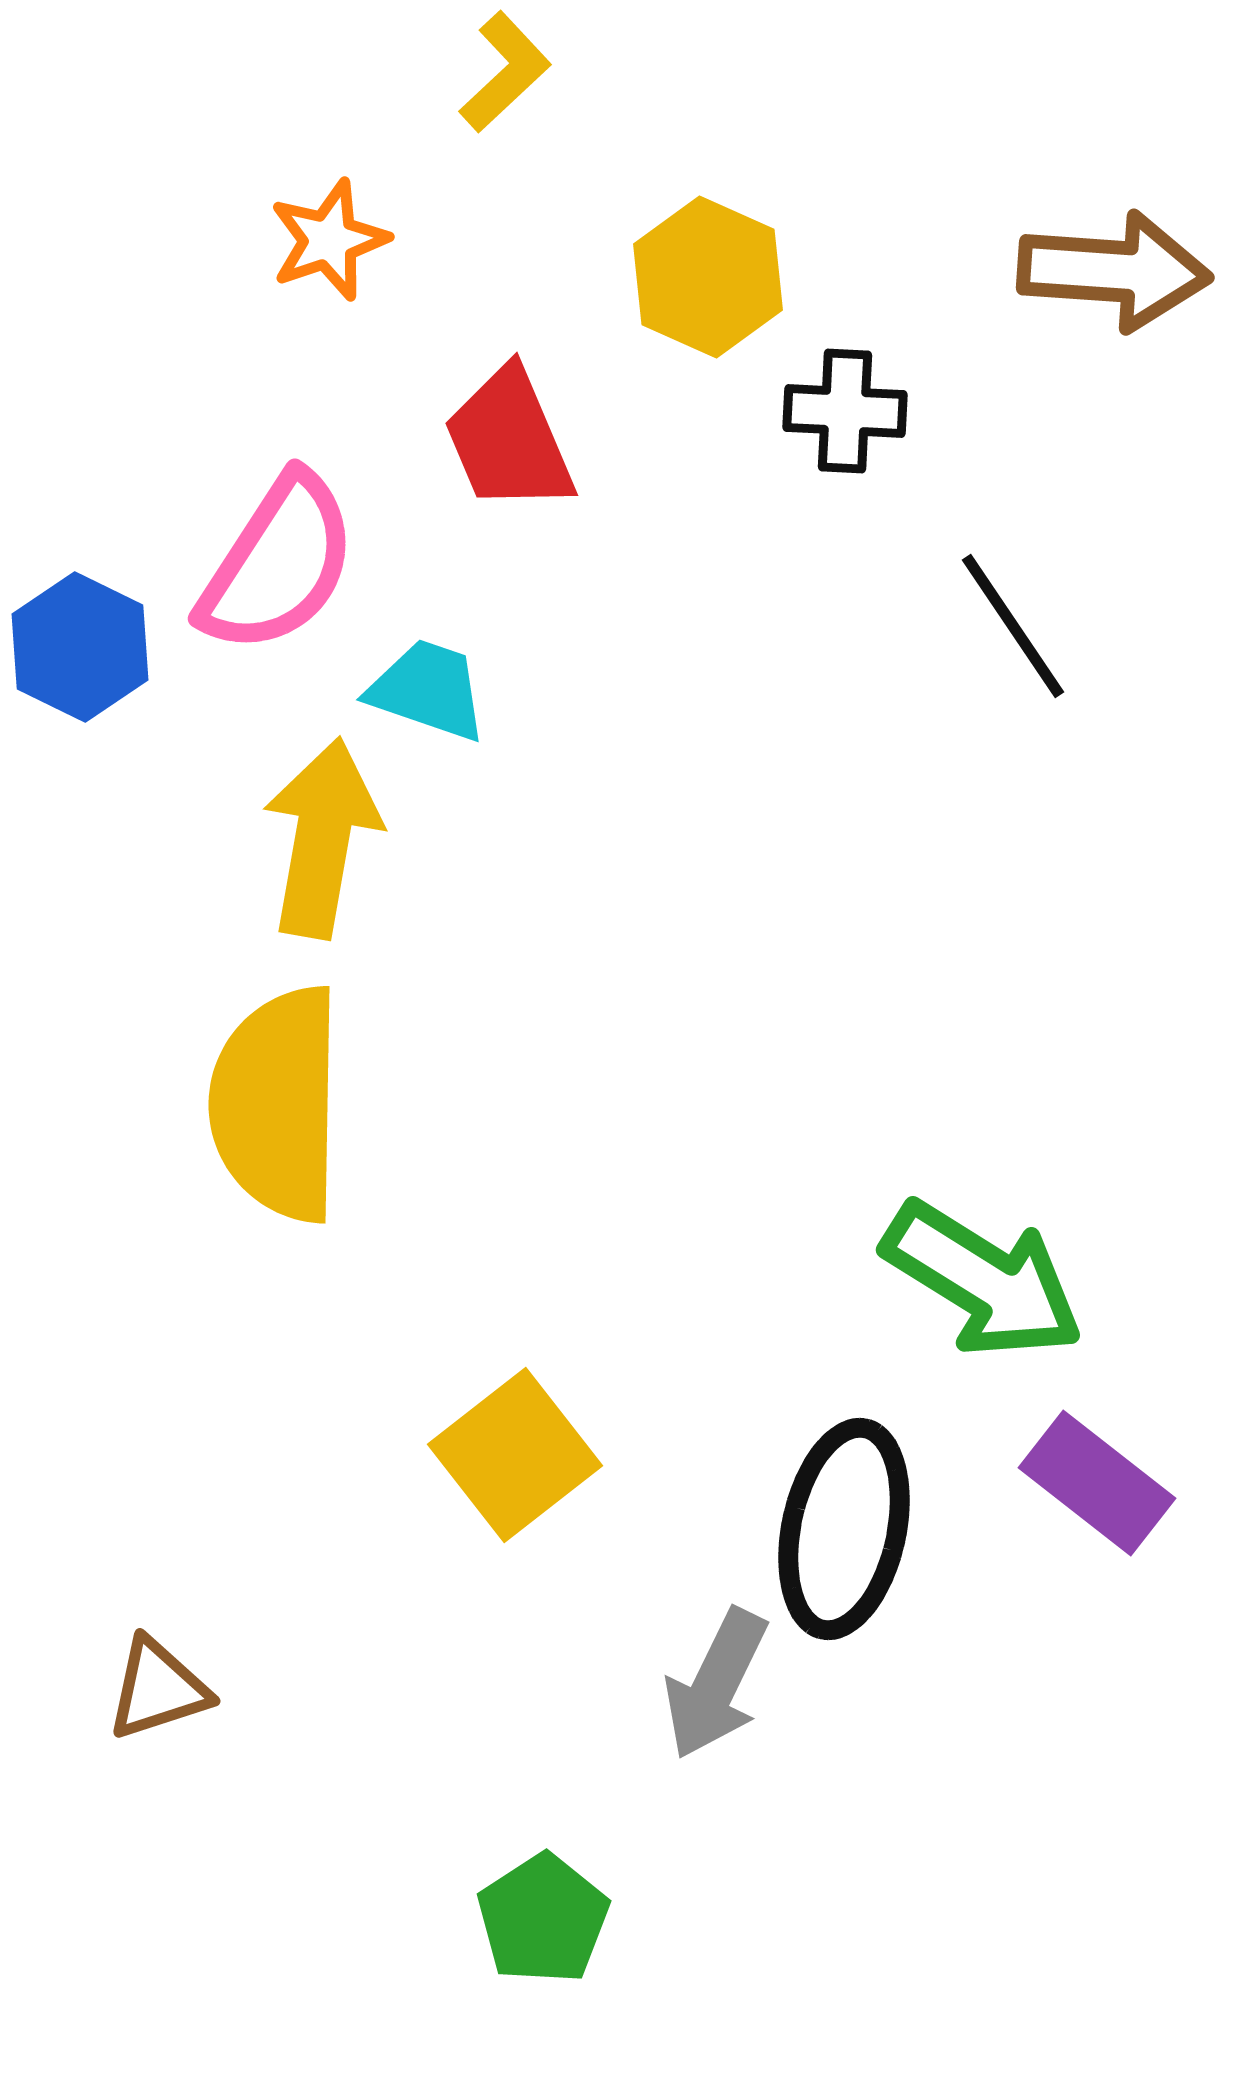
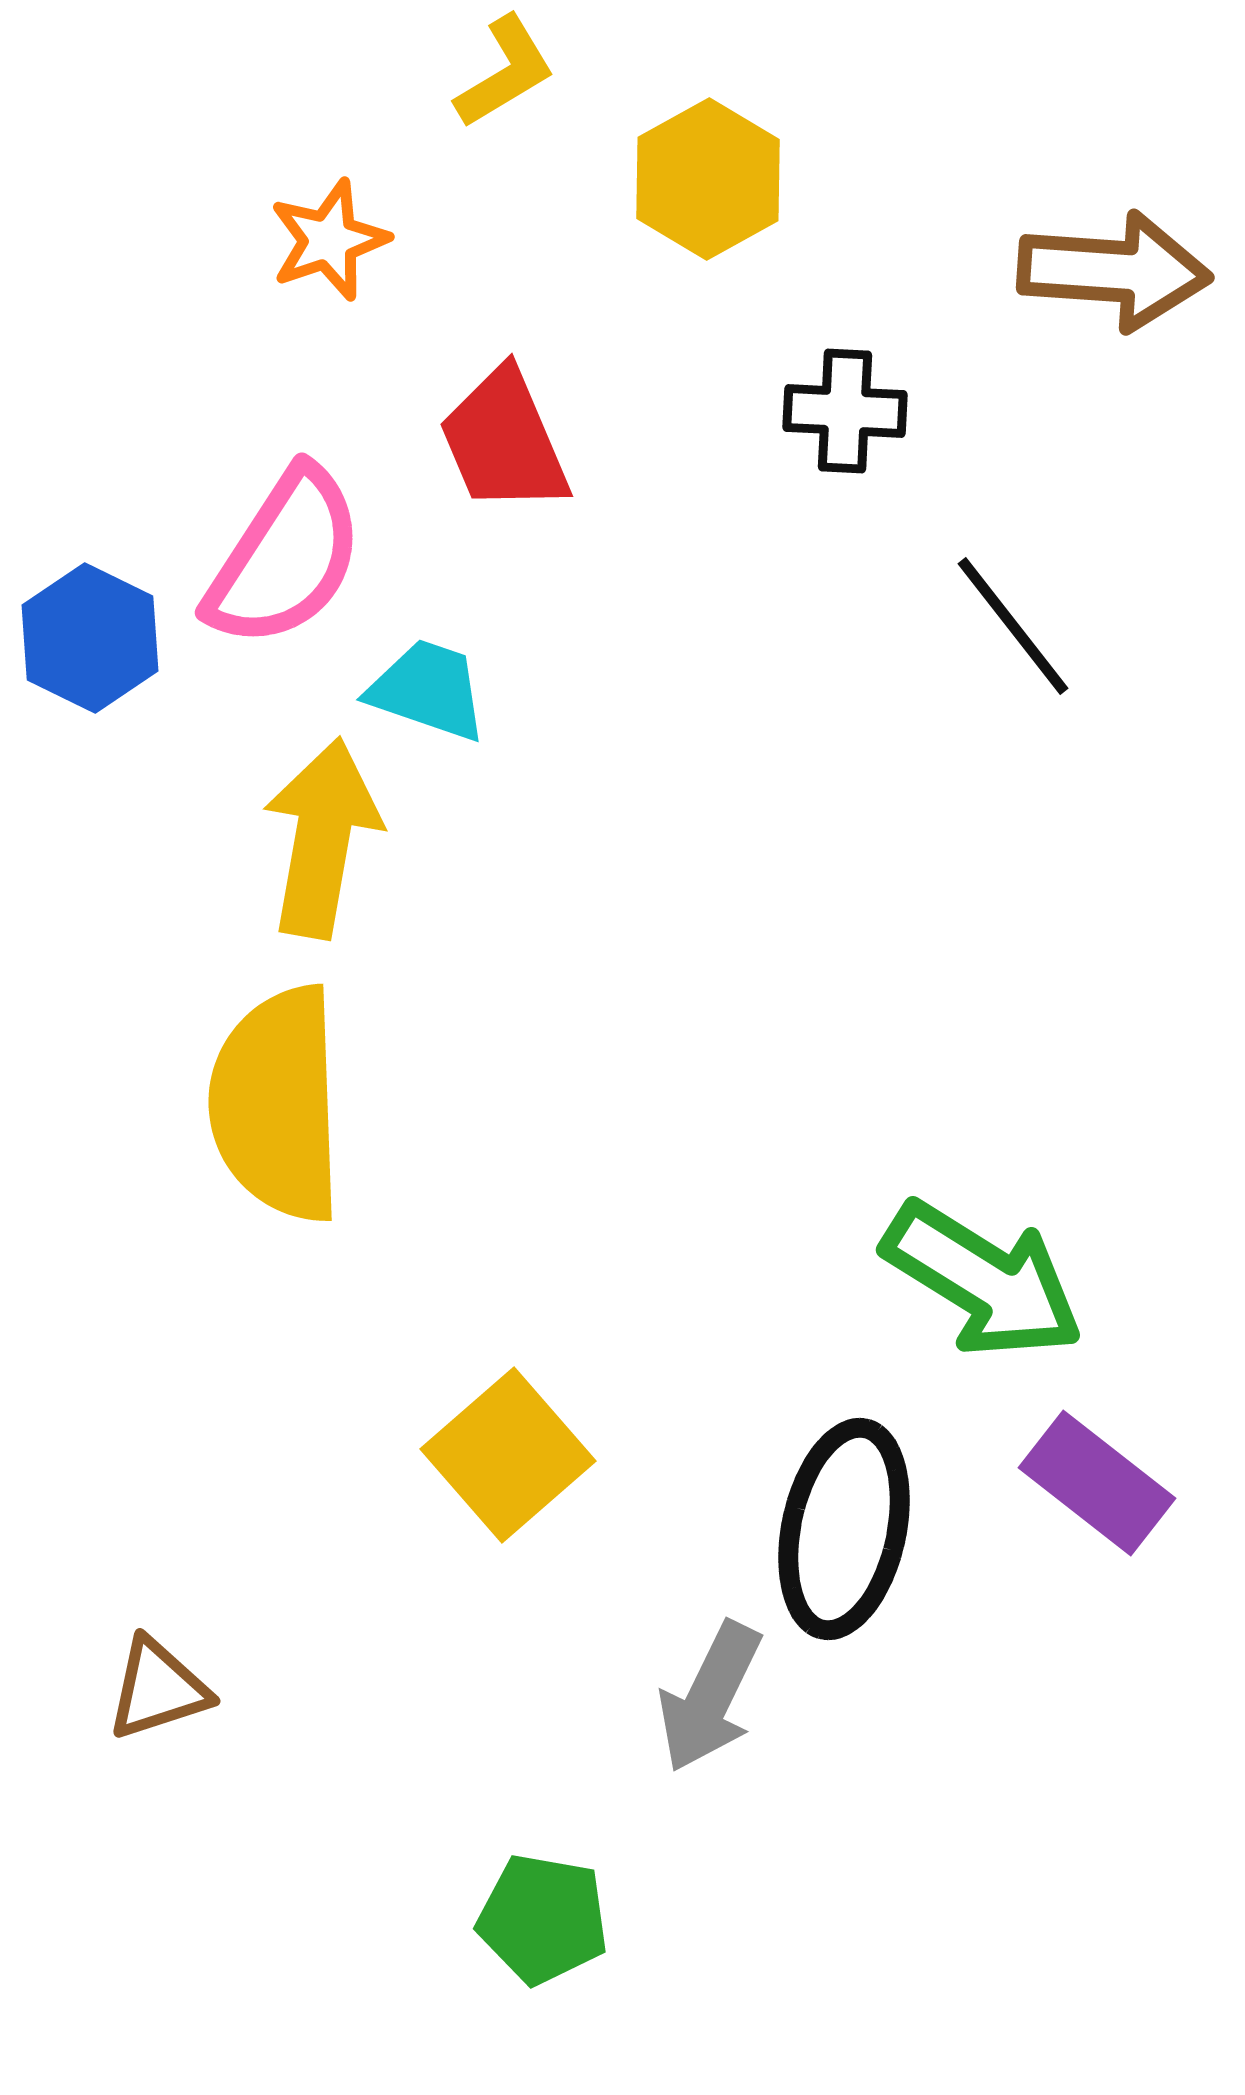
yellow L-shape: rotated 12 degrees clockwise
yellow hexagon: moved 98 px up; rotated 7 degrees clockwise
red trapezoid: moved 5 px left, 1 px down
pink semicircle: moved 7 px right, 6 px up
black line: rotated 4 degrees counterclockwise
blue hexagon: moved 10 px right, 9 px up
yellow semicircle: rotated 3 degrees counterclockwise
yellow square: moved 7 px left; rotated 3 degrees counterclockwise
gray arrow: moved 6 px left, 13 px down
green pentagon: rotated 29 degrees counterclockwise
